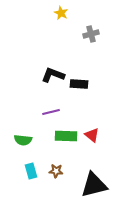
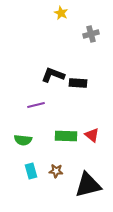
black rectangle: moved 1 px left, 1 px up
purple line: moved 15 px left, 7 px up
black triangle: moved 6 px left
